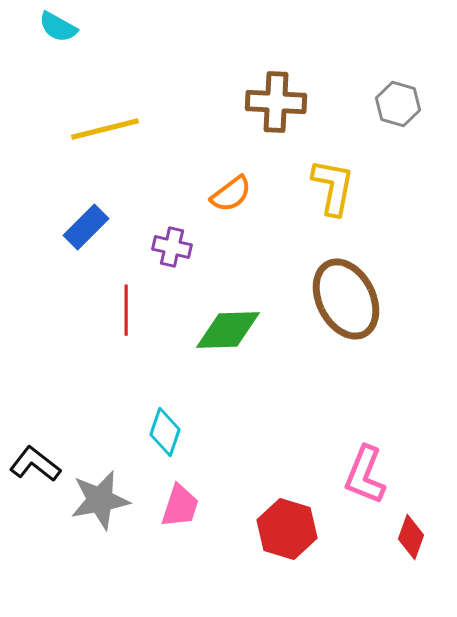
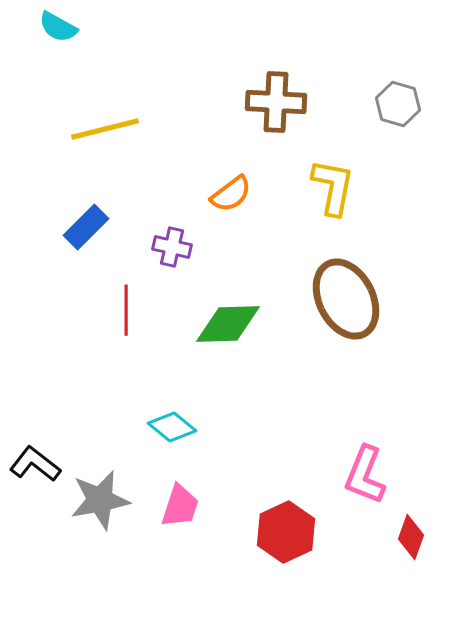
green diamond: moved 6 px up
cyan diamond: moved 7 px right, 5 px up; rotated 69 degrees counterclockwise
red hexagon: moved 1 px left, 3 px down; rotated 18 degrees clockwise
